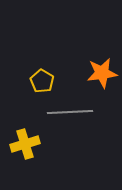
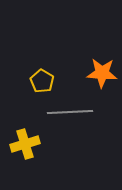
orange star: rotated 12 degrees clockwise
